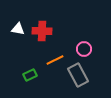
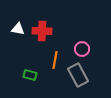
pink circle: moved 2 px left
orange line: rotated 54 degrees counterclockwise
green rectangle: rotated 40 degrees clockwise
